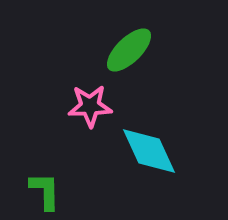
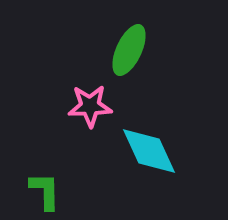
green ellipse: rotated 21 degrees counterclockwise
